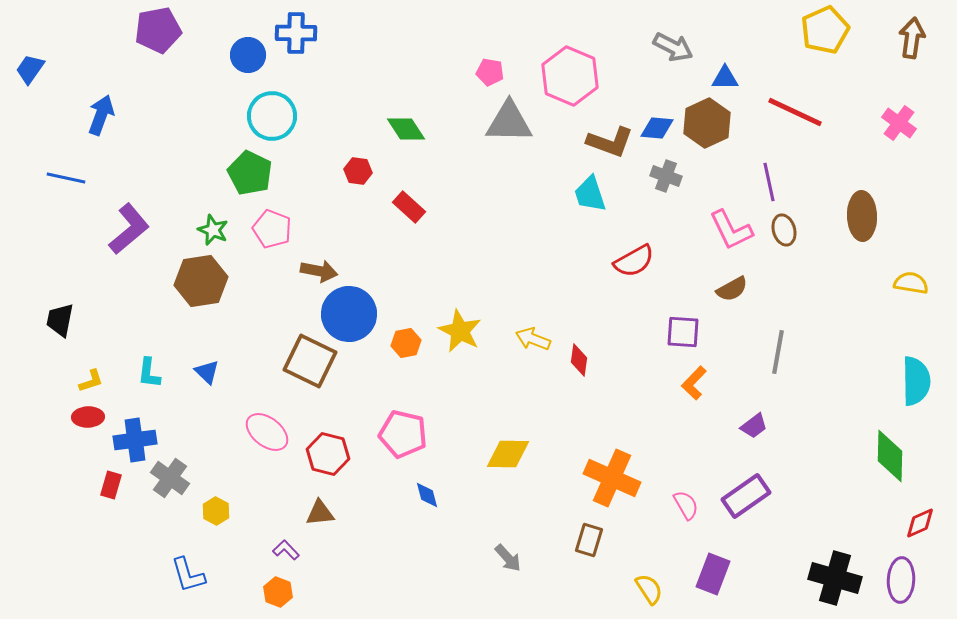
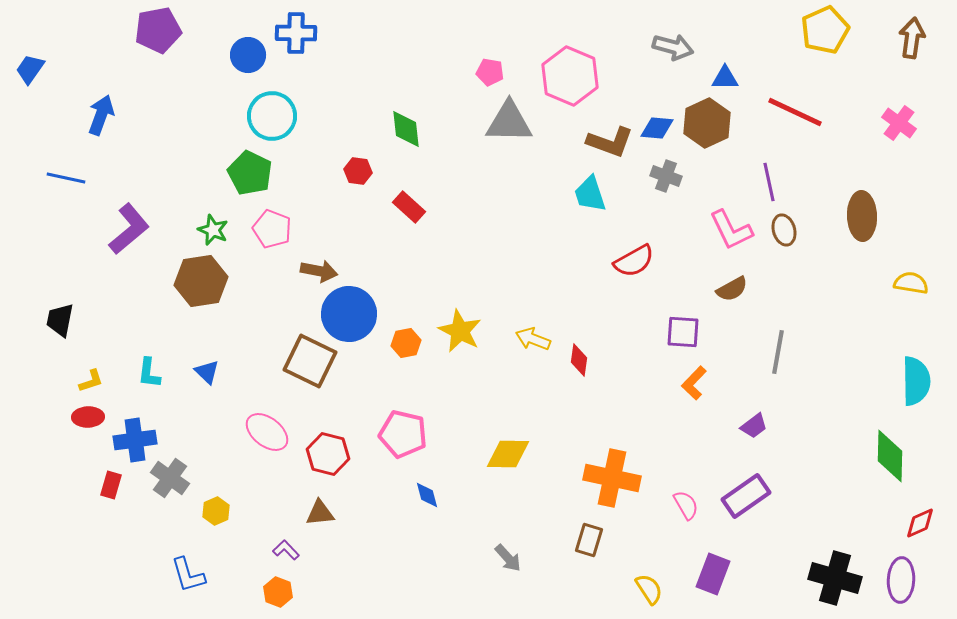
gray arrow at (673, 47): rotated 12 degrees counterclockwise
green diamond at (406, 129): rotated 27 degrees clockwise
orange cross at (612, 478): rotated 12 degrees counterclockwise
yellow hexagon at (216, 511): rotated 8 degrees clockwise
